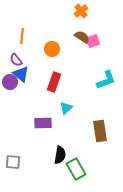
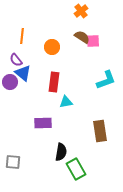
pink square: rotated 16 degrees clockwise
orange circle: moved 2 px up
blue triangle: moved 2 px right, 1 px up
red rectangle: rotated 12 degrees counterclockwise
cyan triangle: moved 6 px up; rotated 32 degrees clockwise
black semicircle: moved 1 px right, 3 px up
